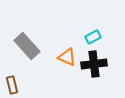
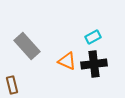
orange triangle: moved 4 px down
